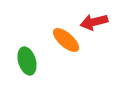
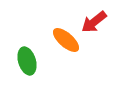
red arrow: rotated 24 degrees counterclockwise
